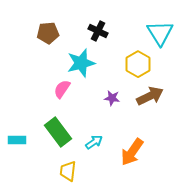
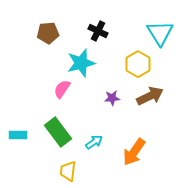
purple star: rotated 14 degrees counterclockwise
cyan rectangle: moved 1 px right, 5 px up
orange arrow: moved 2 px right
